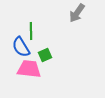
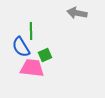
gray arrow: rotated 66 degrees clockwise
pink trapezoid: moved 3 px right, 1 px up
